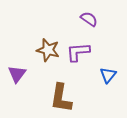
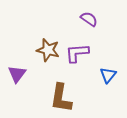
purple L-shape: moved 1 px left, 1 px down
